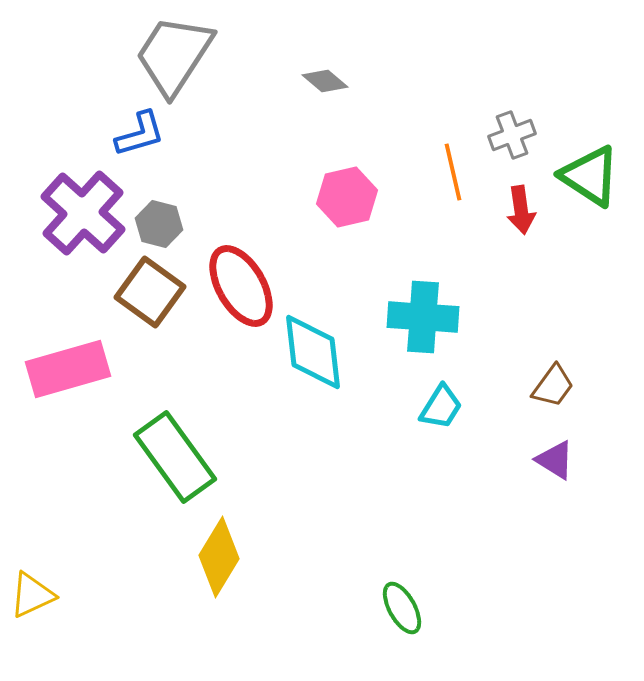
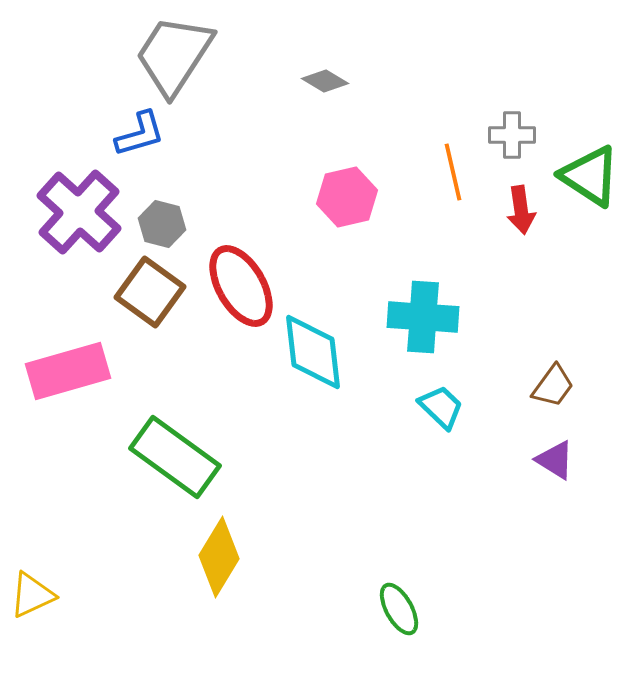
gray diamond: rotated 9 degrees counterclockwise
gray cross: rotated 21 degrees clockwise
purple cross: moved 4 px left, 1 px up
gray hexagon: moved 3 px right
pink rectangle: moved 2 px down
cyan trapezoid: rotated 78 degrees counterclockwise
green rectangle: rotated 18 degrees counterclockwise
green ellipse: moved 3 px left, 1 px down
